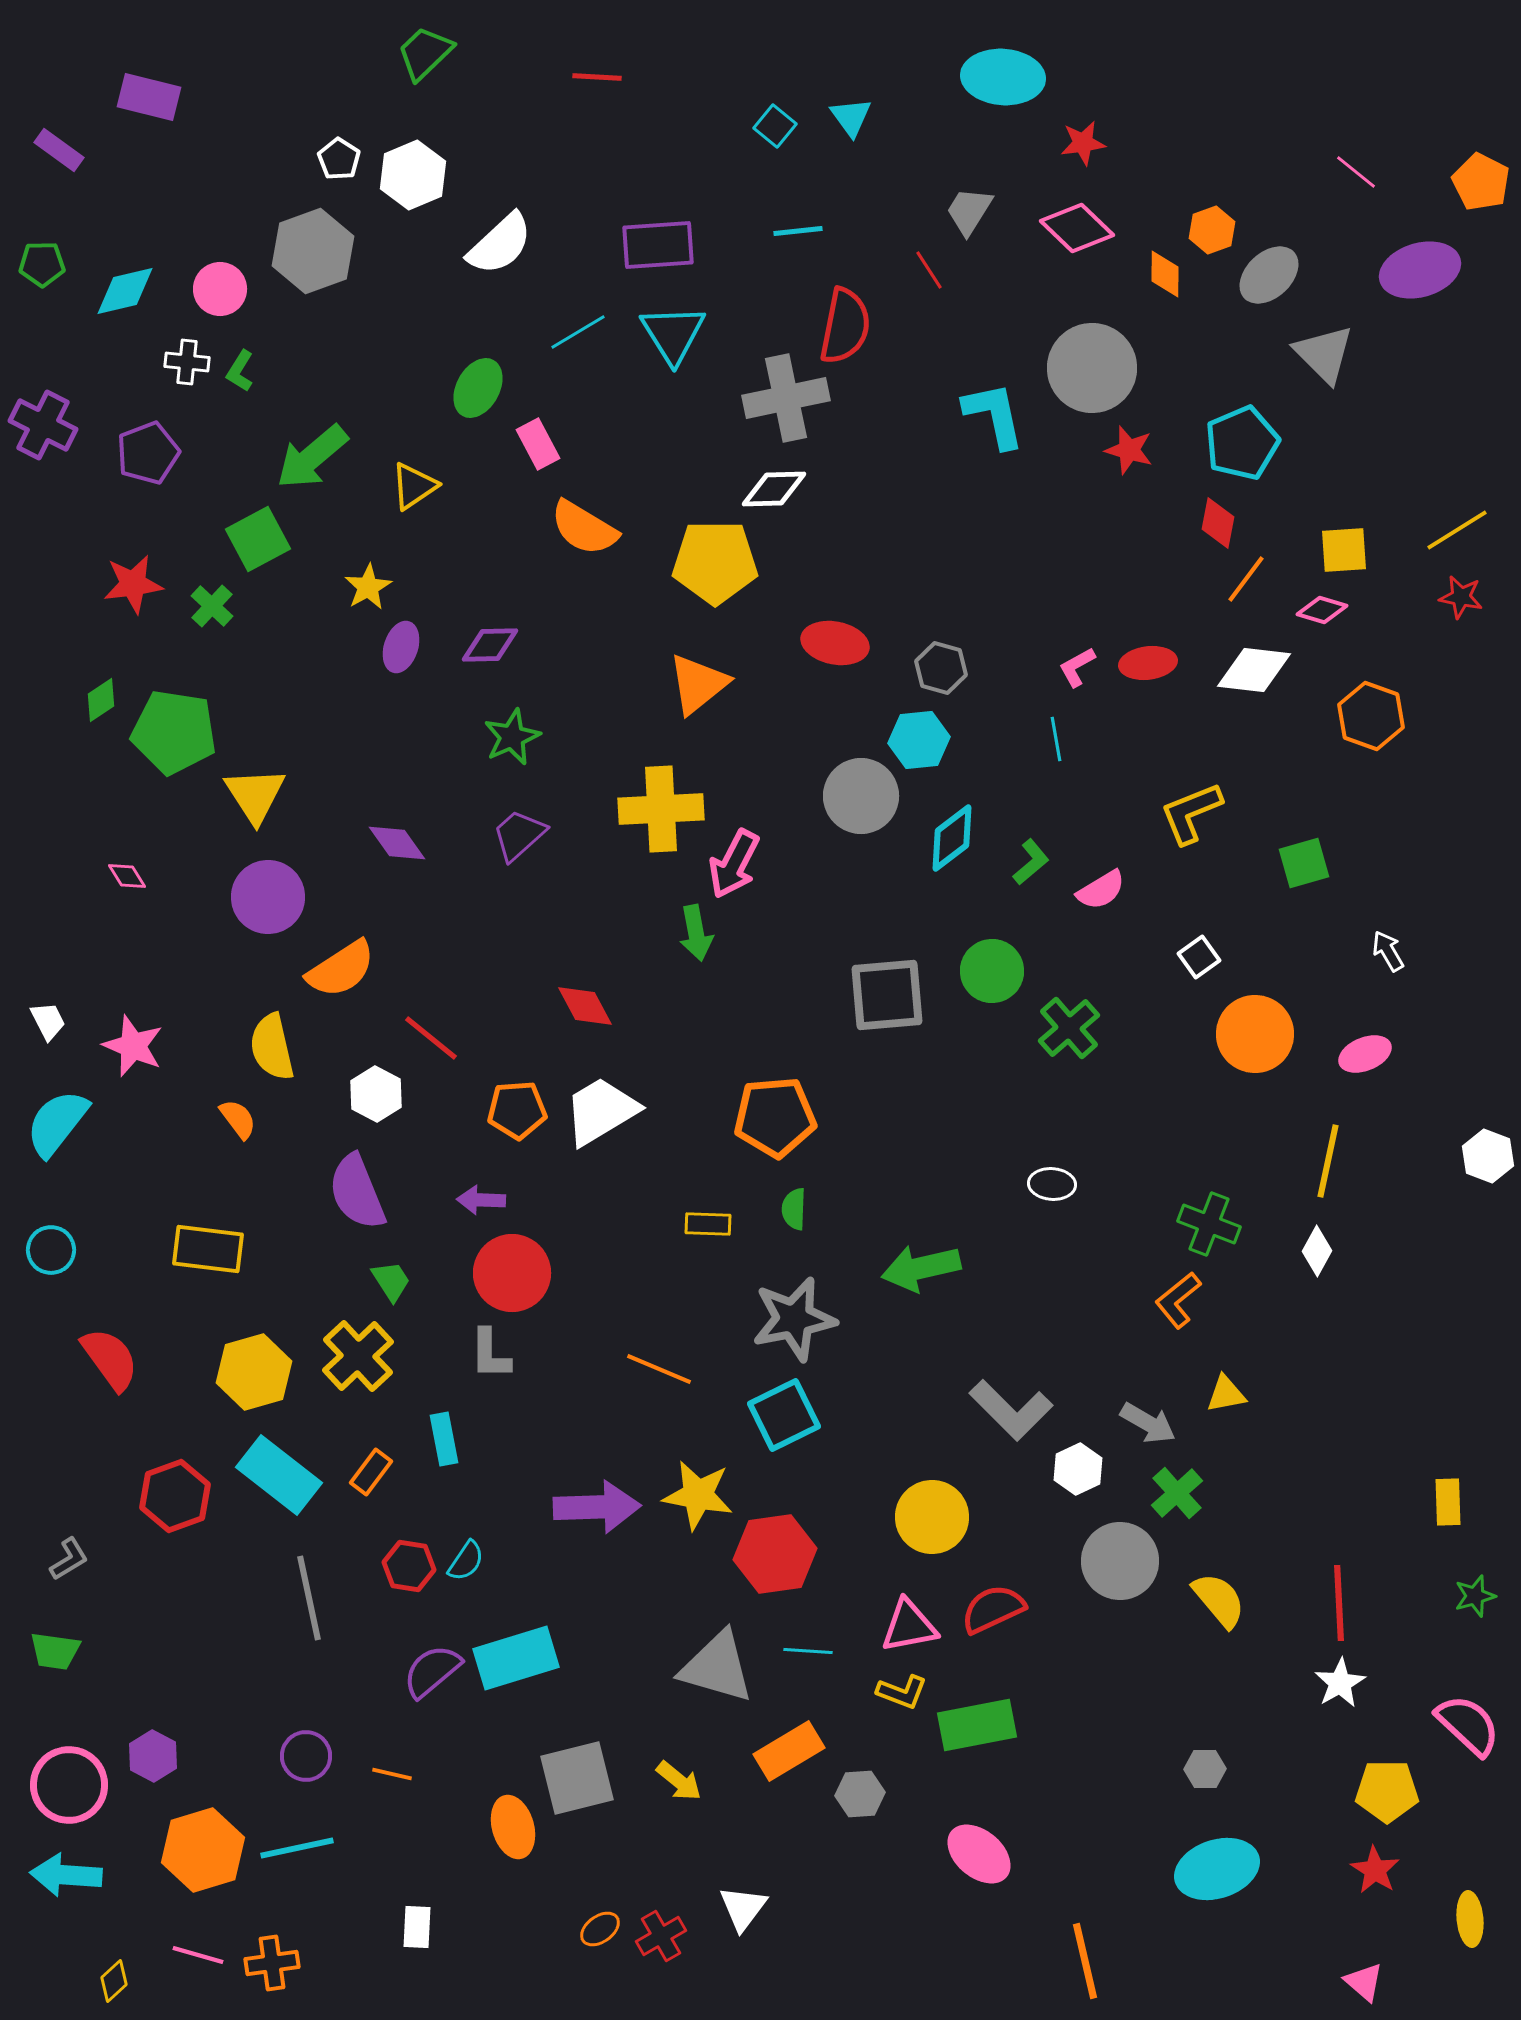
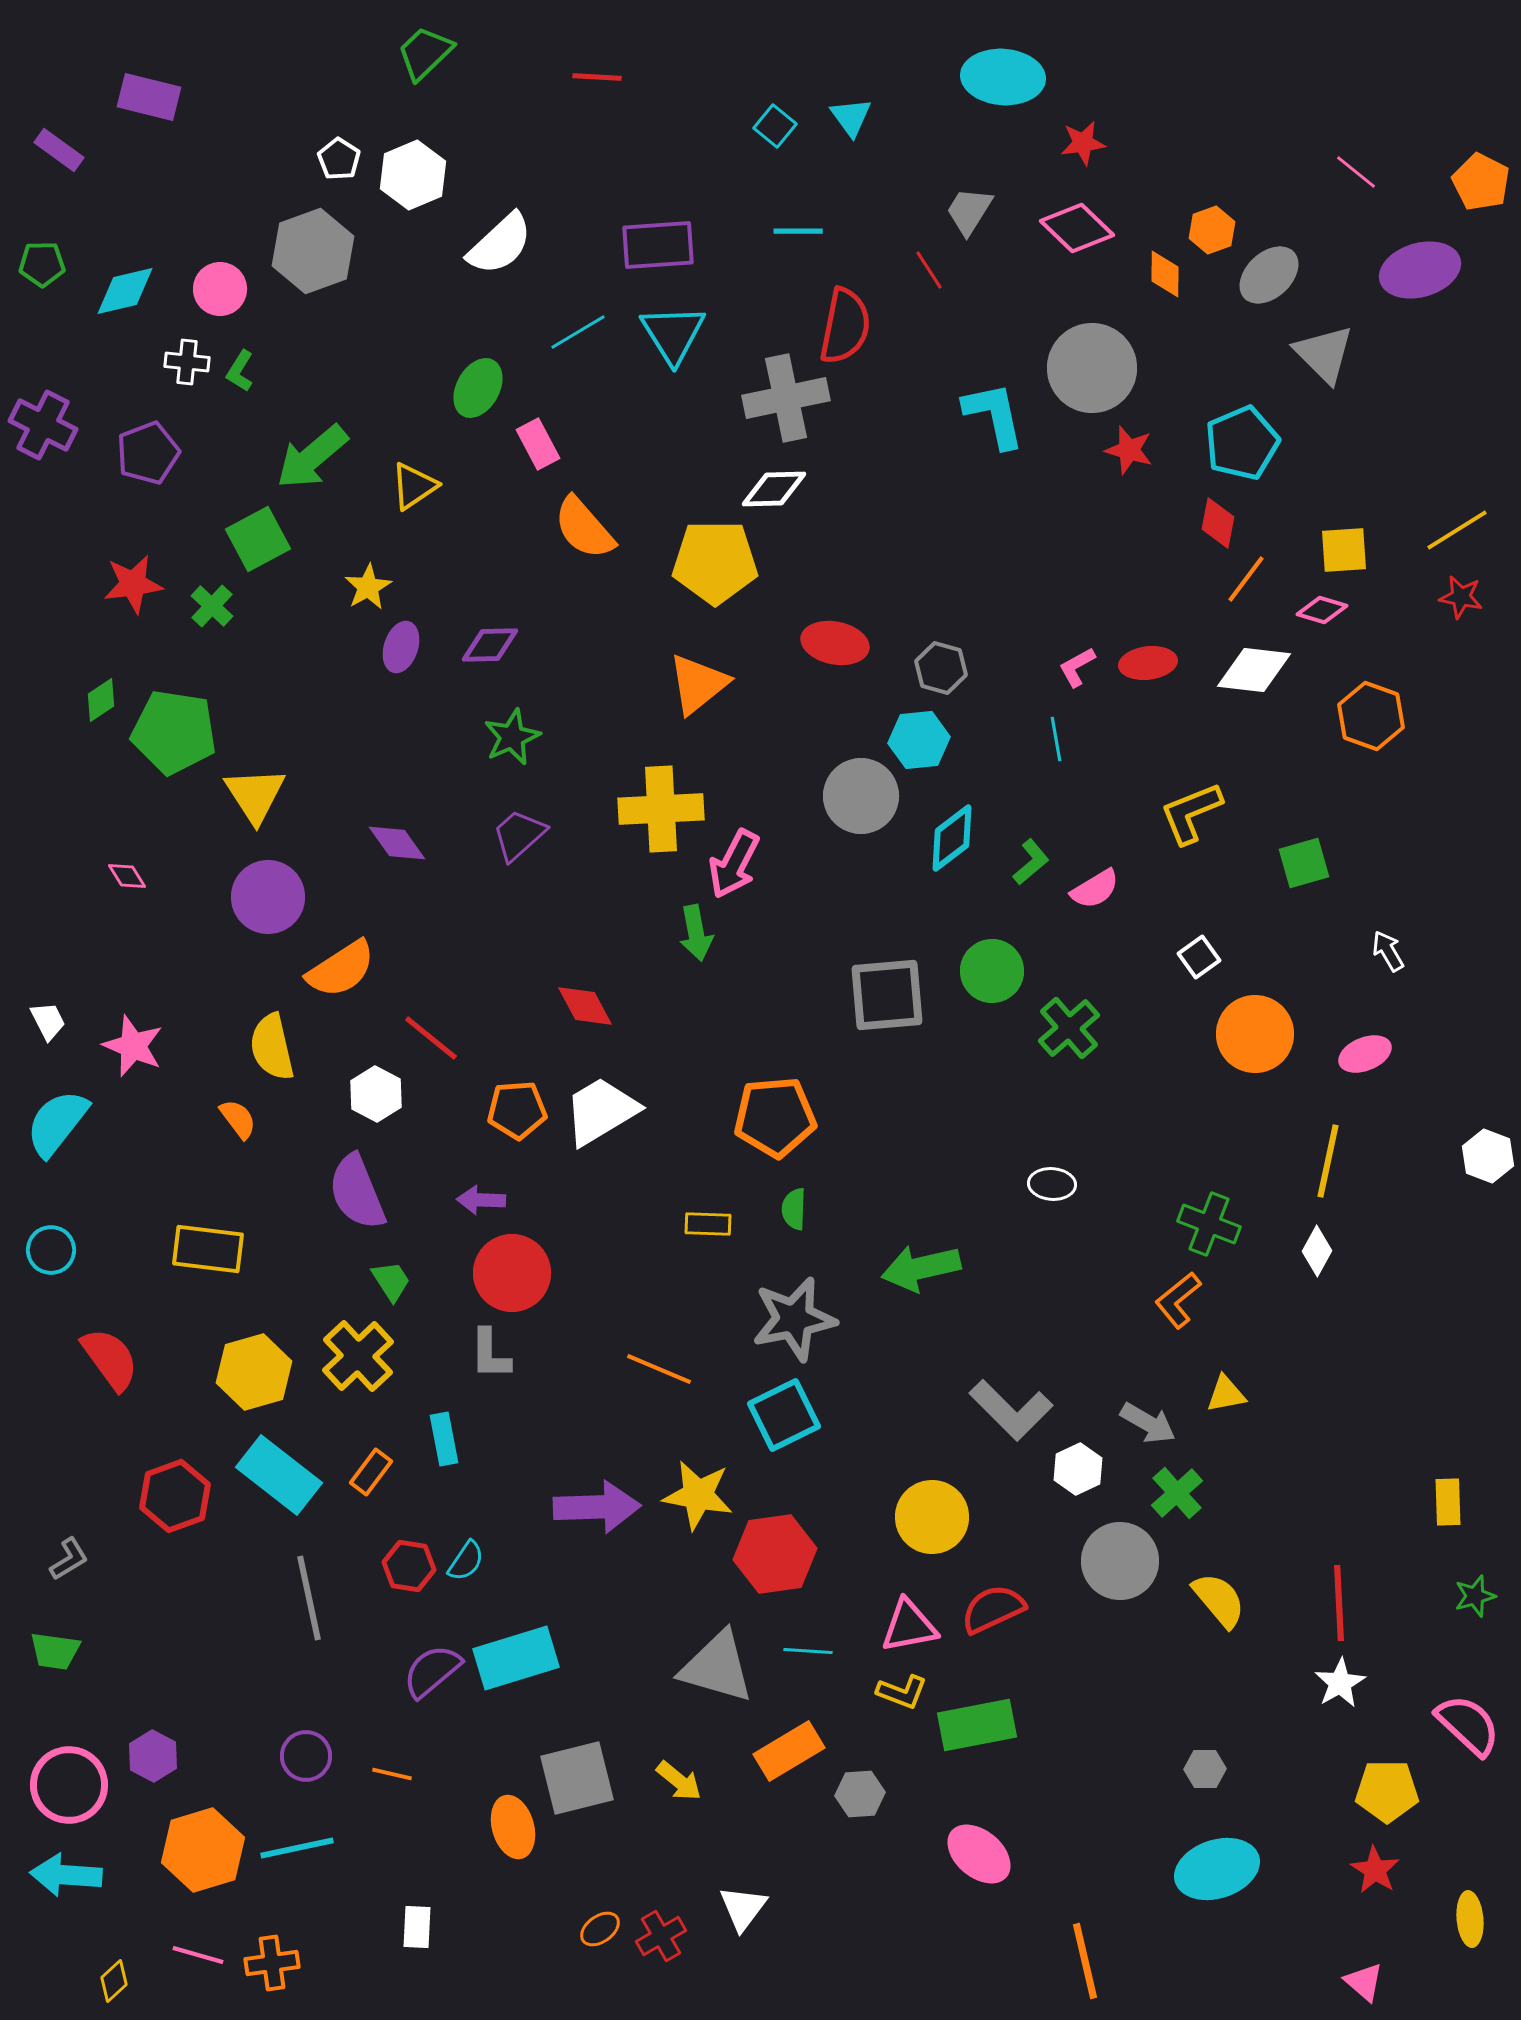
cyan line at (798, 231): rotated 6 degrees clockwise
orange semicircle at (584, 528): rotated 18 degrees clockwise
pink semicircle at (1101, 890): moved 6 px left, 1 px up
